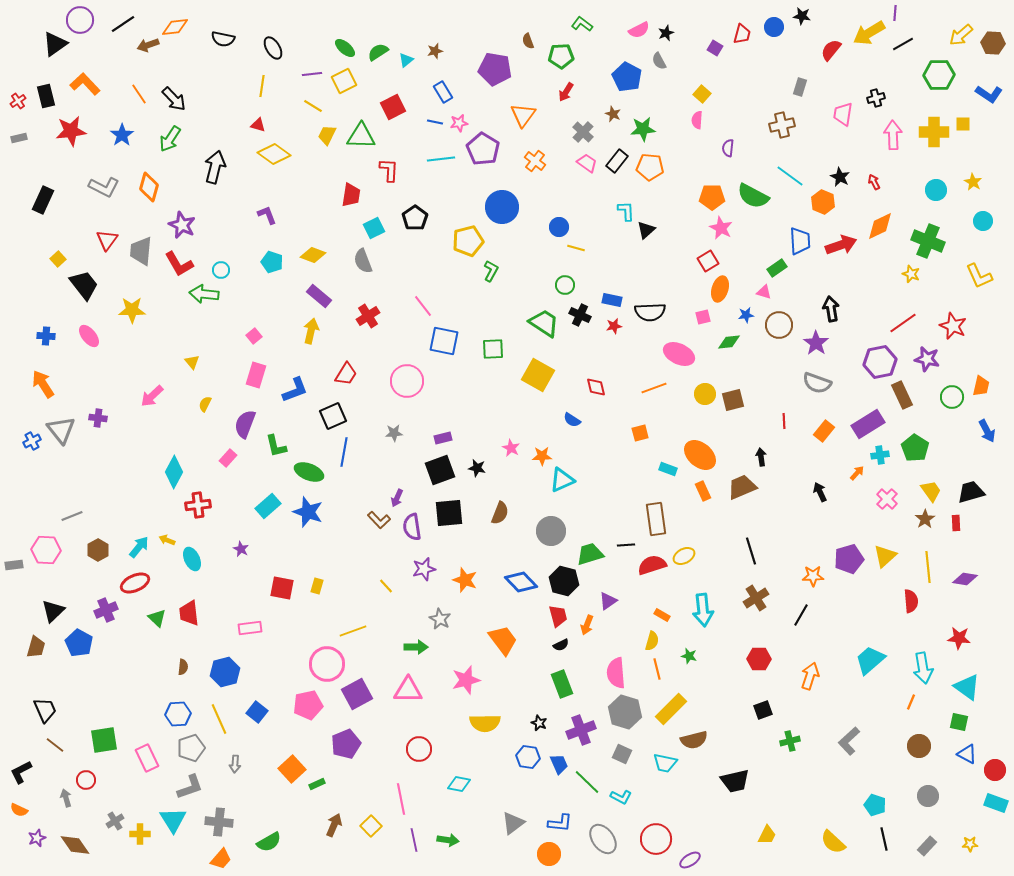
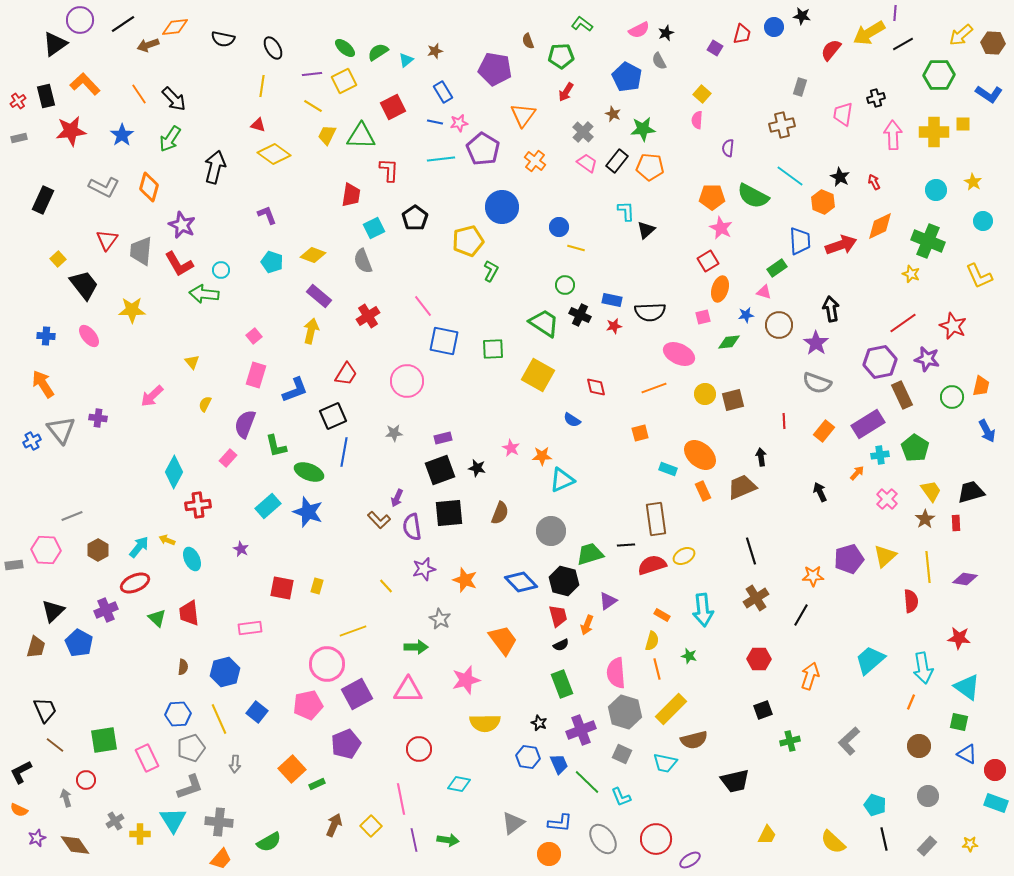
cyan L-shape at (621, 797): rotated 40 degrees clockwise
